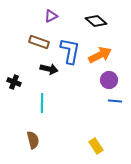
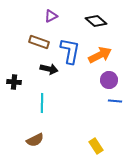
black cross: rotated 16 degrees counterclockwise
brown semicircle: moved 2 px right; rotated 78 degrees clockwise
